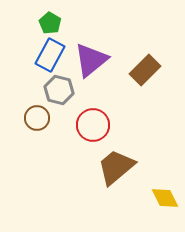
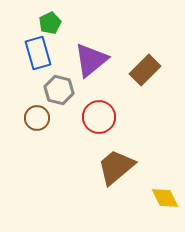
green pentagon: rotated 15 degrees clockwise
blue rectangle: moved 12 px left, 2 px up; rotated 44 degrees counterclockwise
red circle: moved 6 px right, 8 px up
